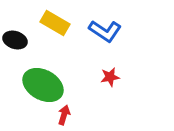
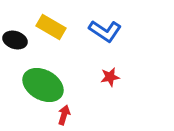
yellow rectangle: moved 4 px left, 4 px down
